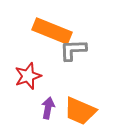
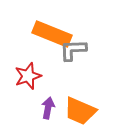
orange rectangle: moved 3 px down
